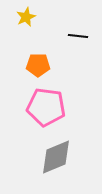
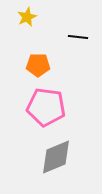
yellow star: moved 1 px right
black line: moved 1 px down
